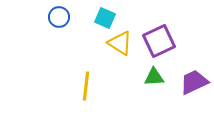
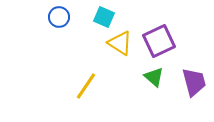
cyan square: moved 1 px left, 1 px up
green triangle: rotated 45 degrees clockwise
purple trapezoid: rotated 100 degrees clockwise
yellow line: rotated 28 degrees clockwise
